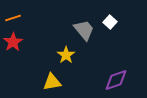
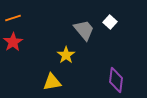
purple diamond: rotated 65 degrees counterclockwise
